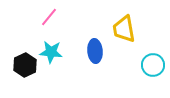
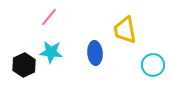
yellow trapezoid: moved 1 px right, 1 px down
blue ellipse: moved 2 px down
black hexagon: moved 1 px left
